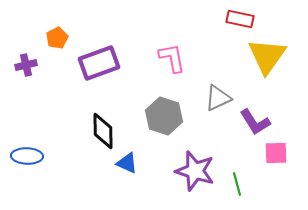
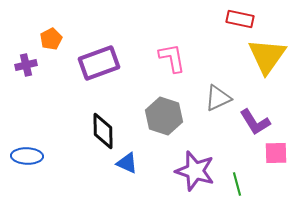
orange pentagon: moved 6 px left, 1 px down
